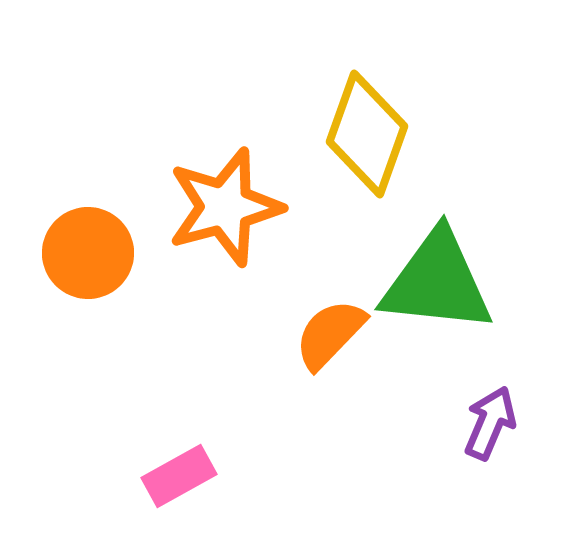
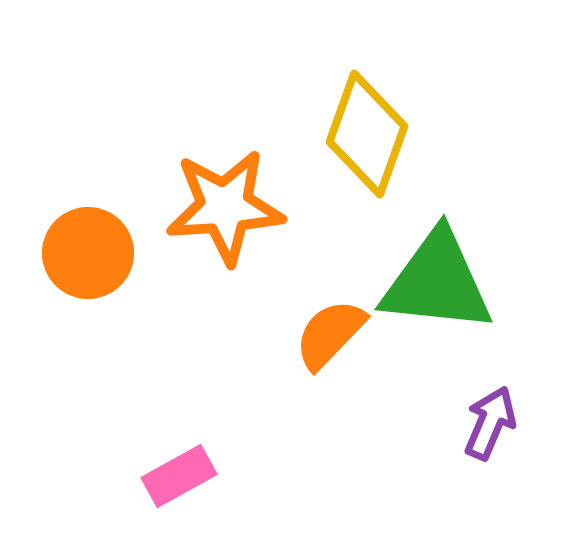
orange star: rotated 11 degrees clockwise
